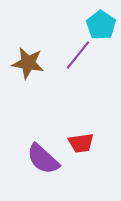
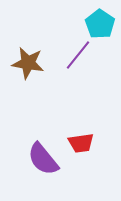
cyan pentagon: moved 1 px left, 1 px up
purple semicircle: rotated 9 degrees clockwise
